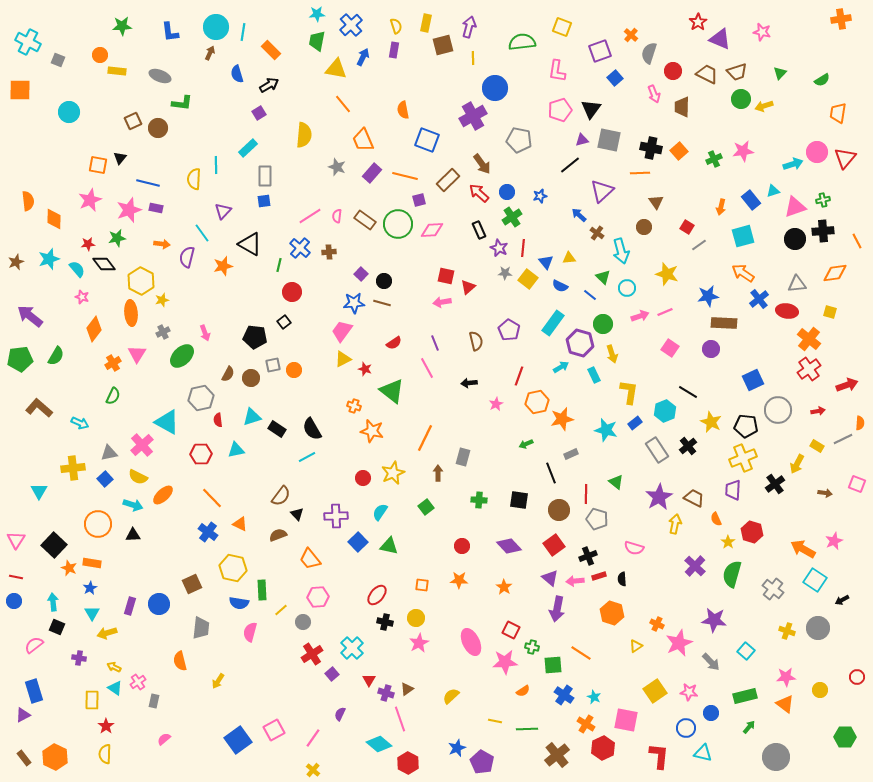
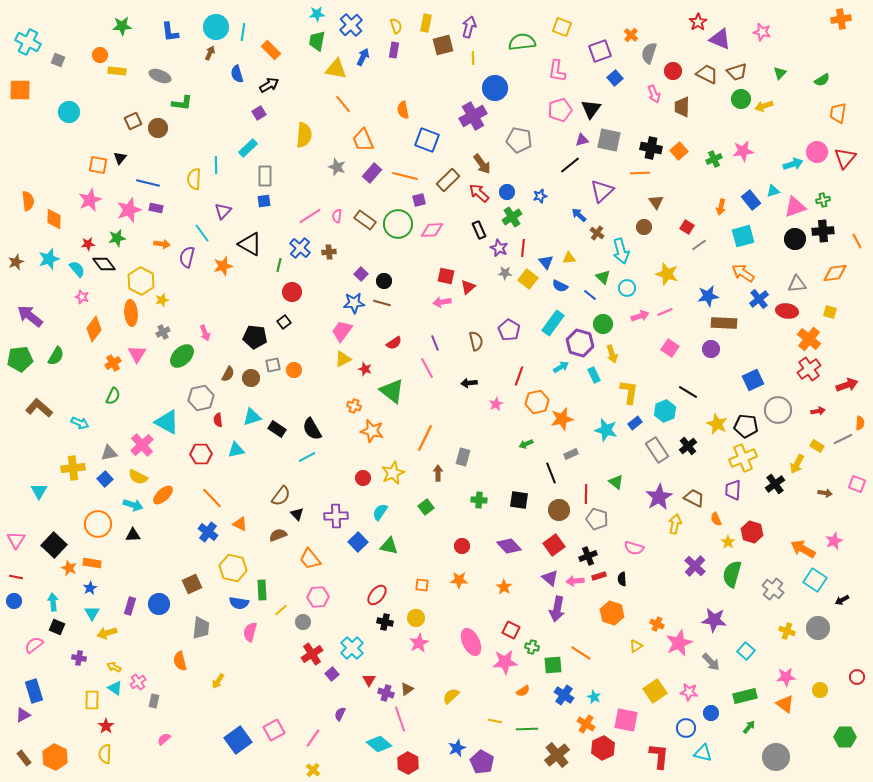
yellow star at (711, 422): moved 6 px right, 2 px down
